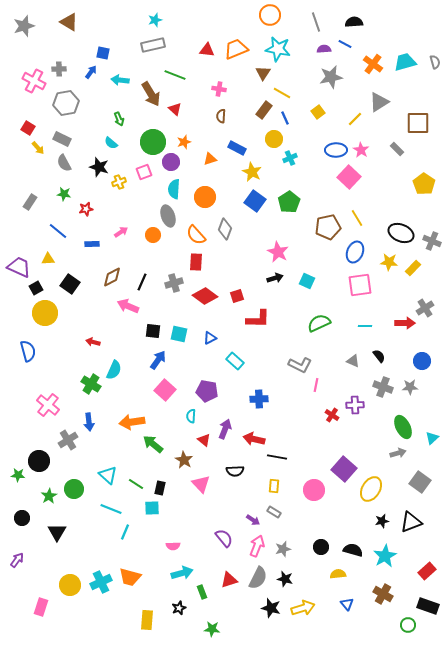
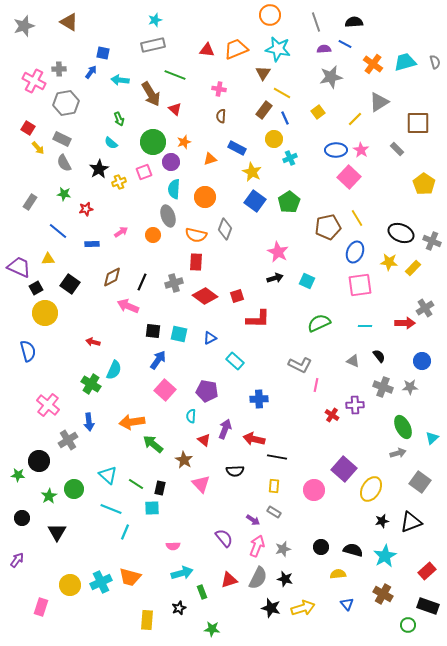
black star at (99, 167): moved 2 px down; rotated 24 degrees clockwise
orange semicircle at (196, 235): rotated 35 degrees counterclockwise
